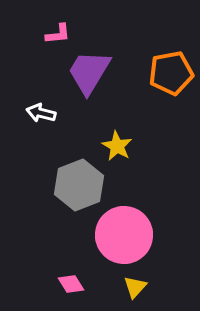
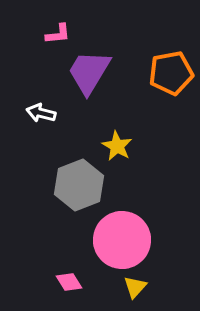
pink circle: moved 2 px left, 5 px down
pink diamond: moved 2 px left, 2 px up
